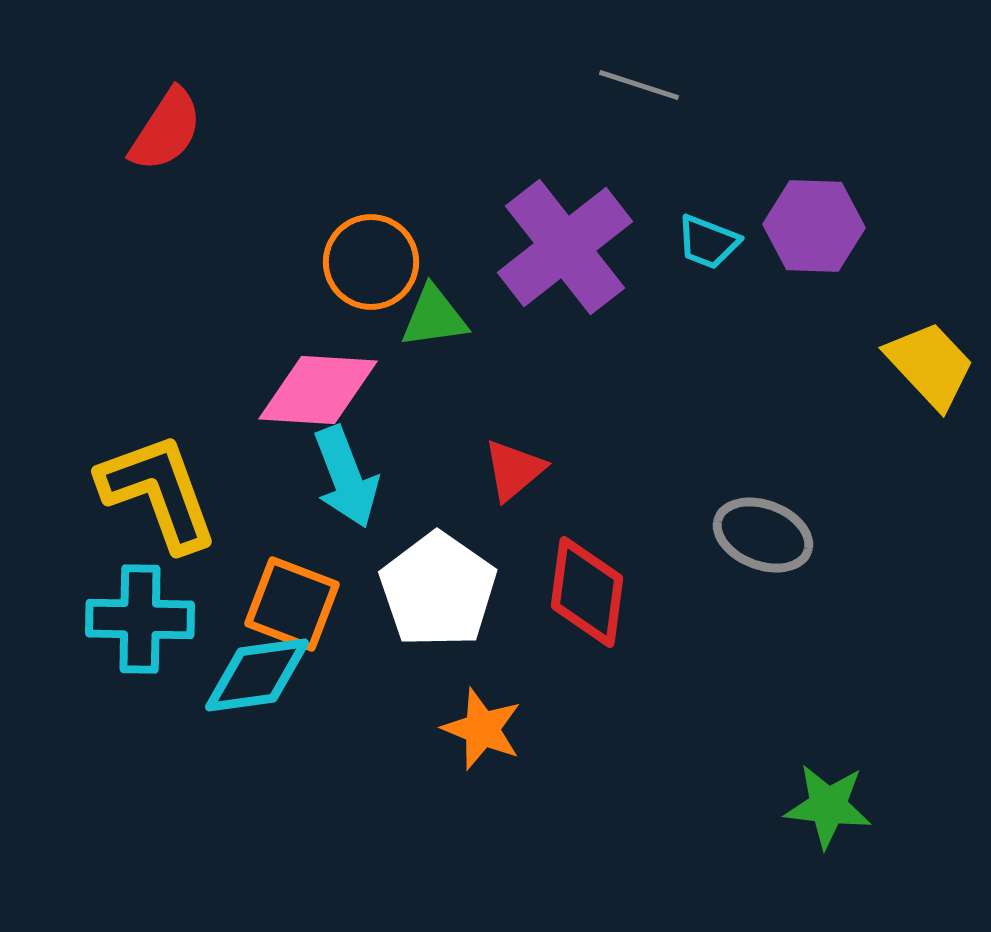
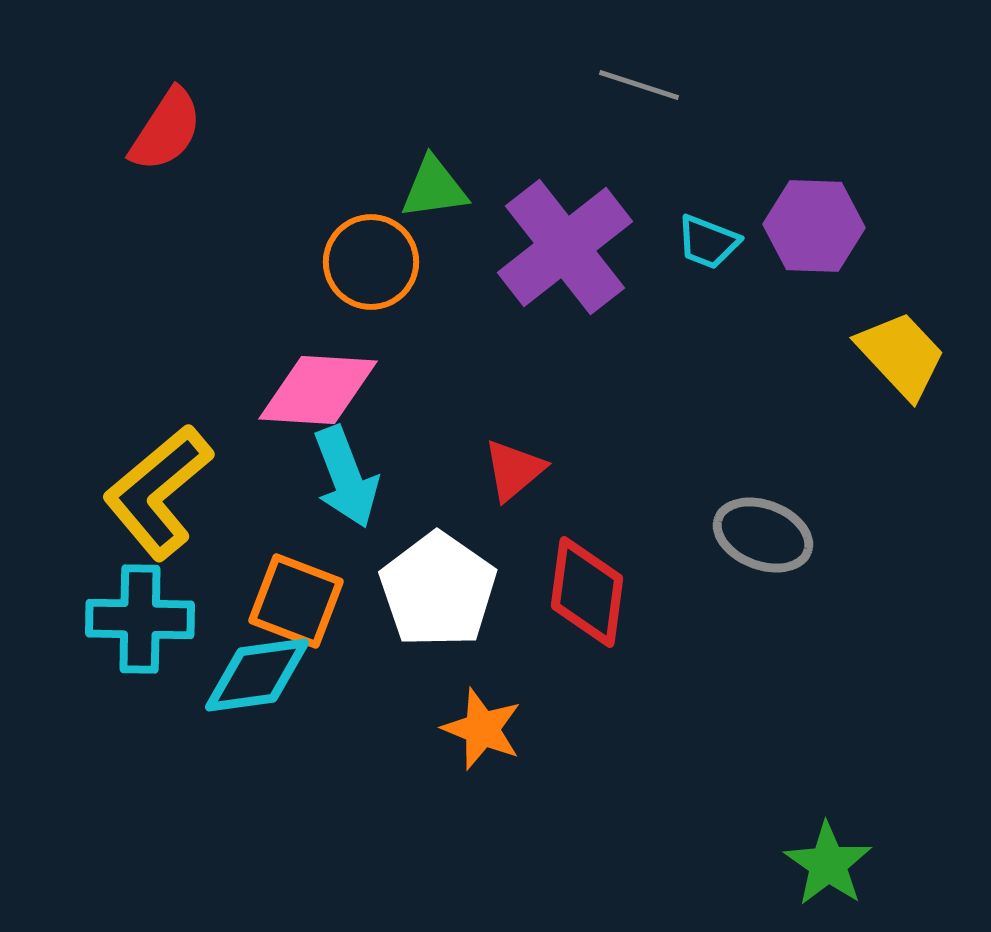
green triangle: moved 129 px up
yellow trapezoid: moved 29 px left, 10 px up
yellow L-shape: rotated 110 degrees counterclockwise
orange square: moved 4 px right, 3 px up
green star: moved 58 px down; rotated 28 degrees clockwise
